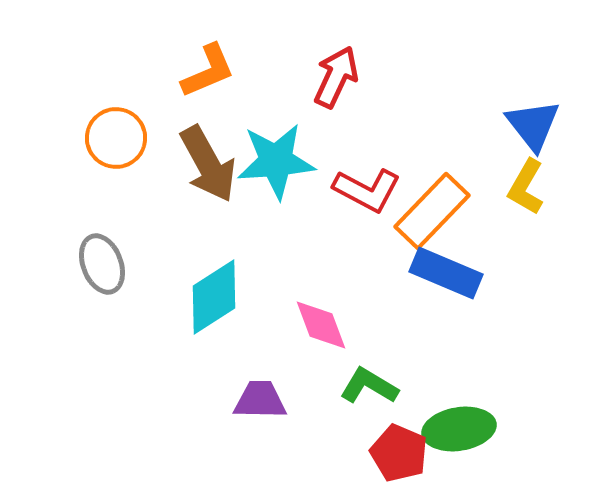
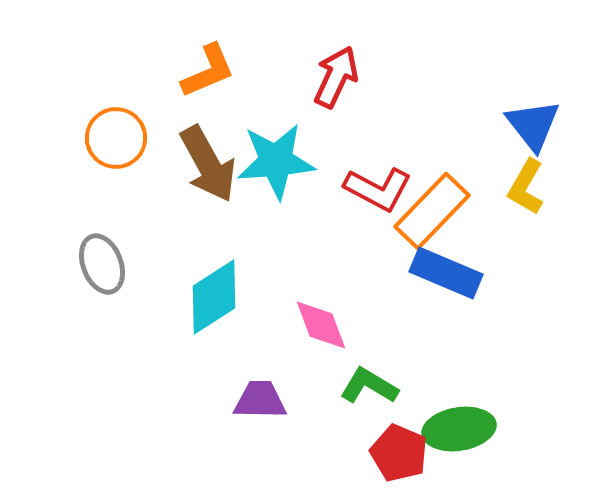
red L-shape: moved 11 px right, 1 px up
